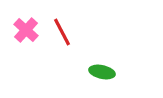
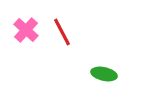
green ellipse: moved 2 px right, 2 px down
